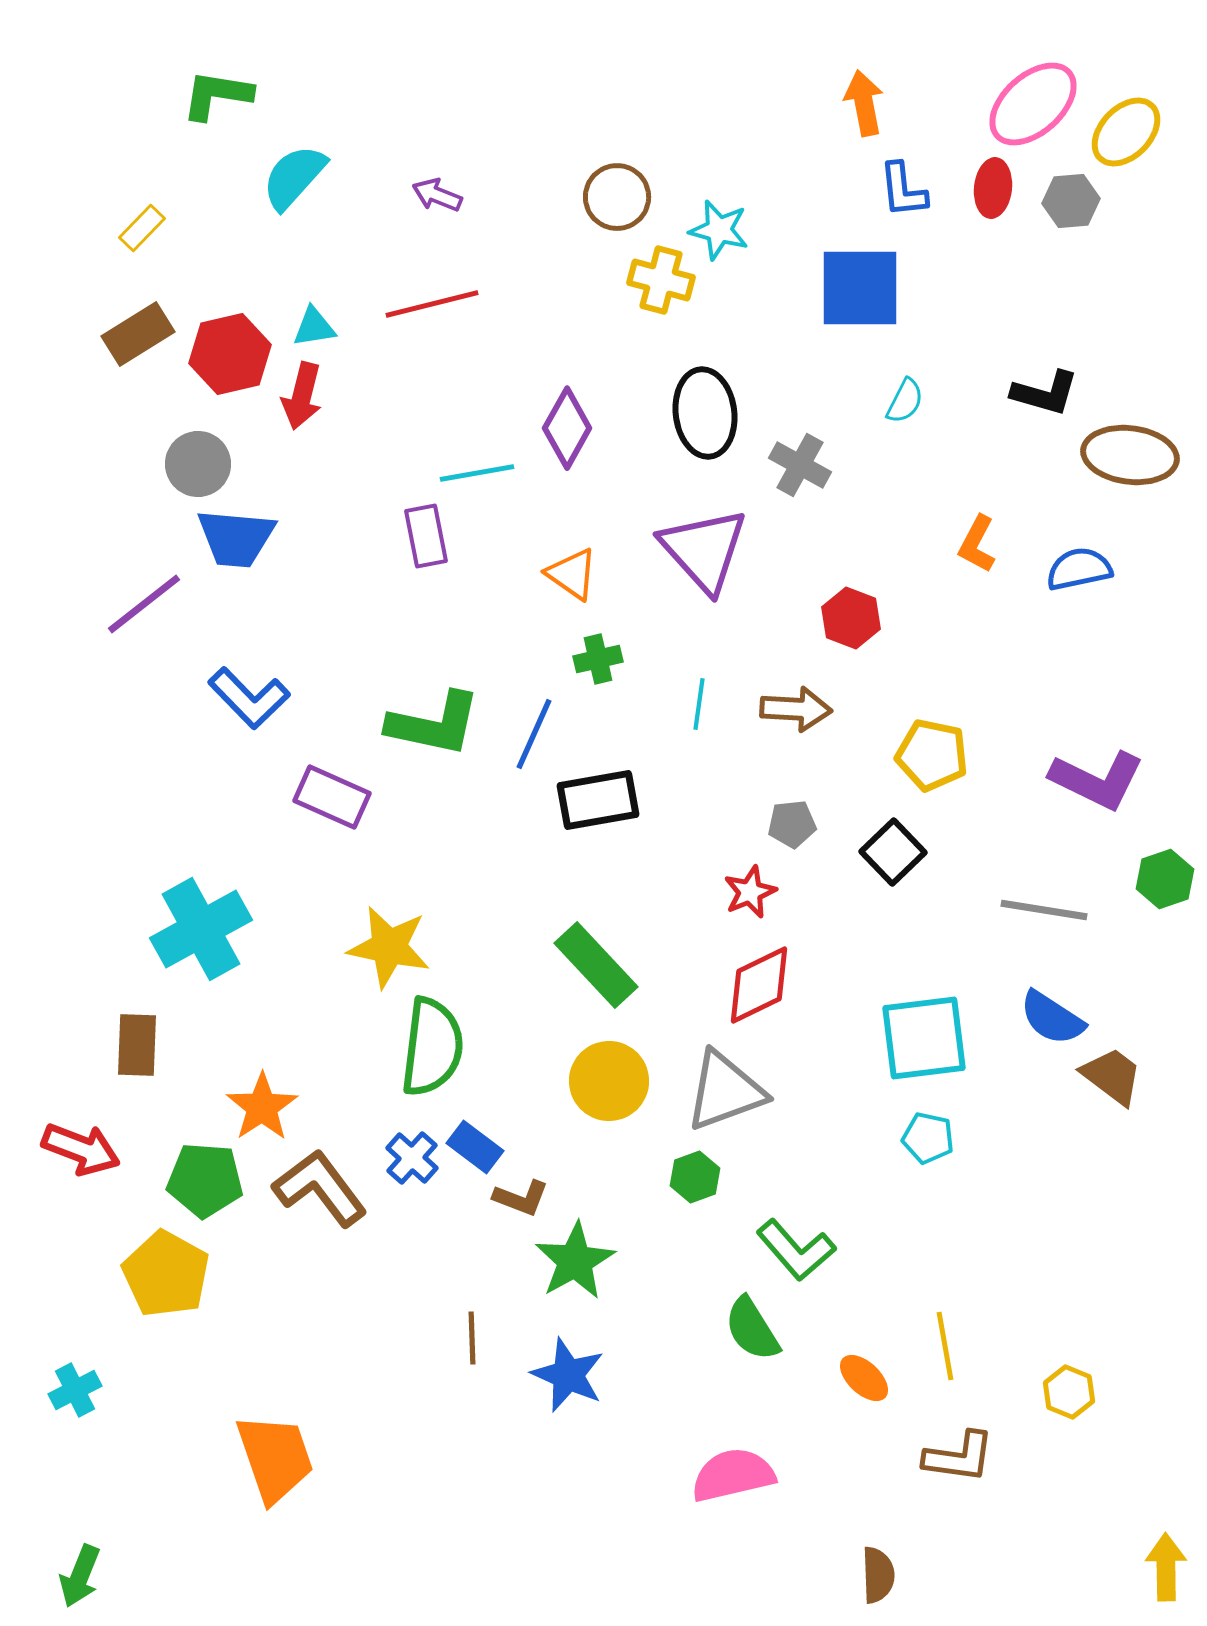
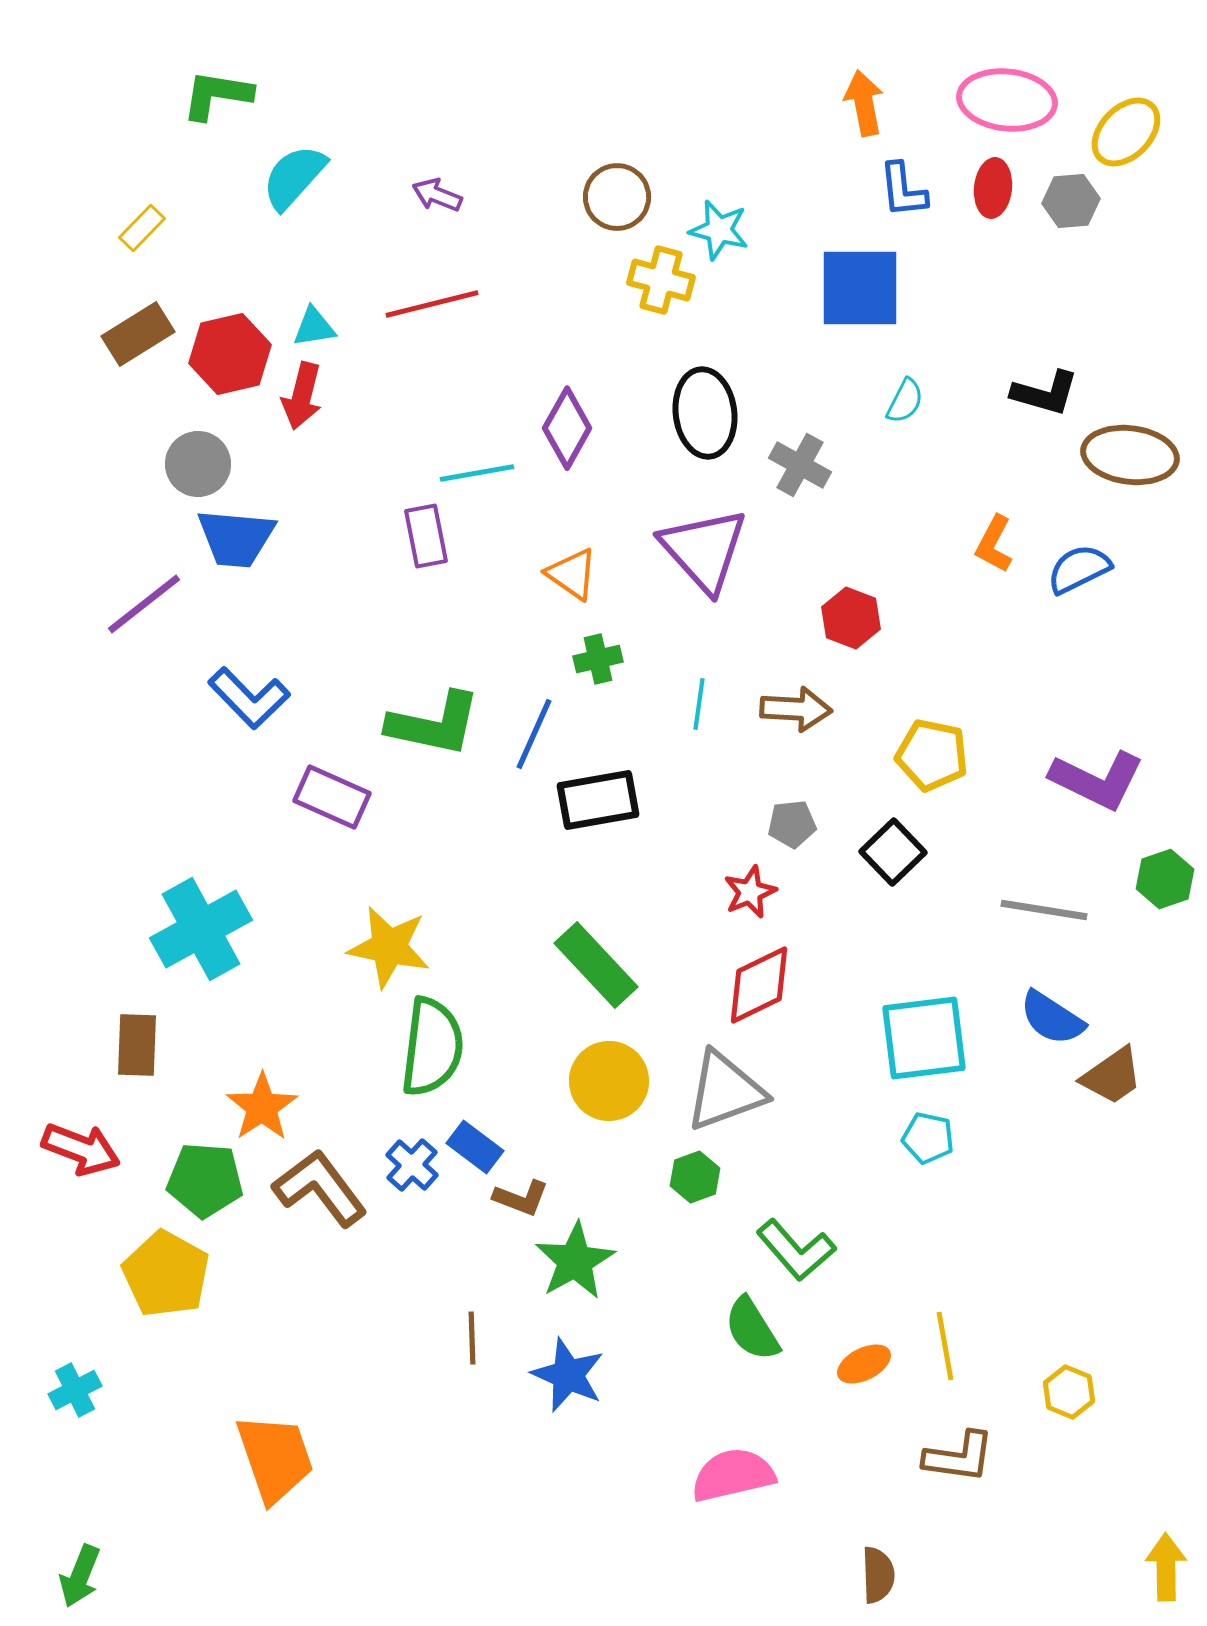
pink ellipse at (1033, 104): moved 26 px left, 4 px up; rotated 48 degrees clockwise
orange L-shape at (977, 544): moved 17 px right
blue semicircle at (1079, 569): rotated 14 degrees counterclockwise
brown trapezoid at (1112, 1076): rotated 108 degrees clockwise
blue cross at (412, 1158): moved 7 px down
orange ellipse at (864, 1378): moved 14 px up; rotated 70 degrees counterclockwise
